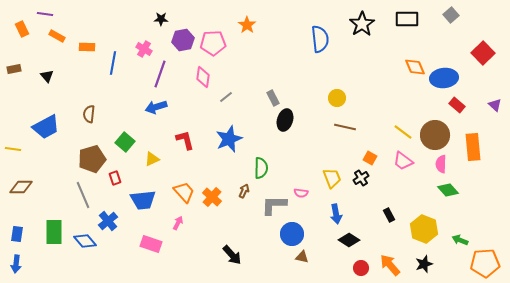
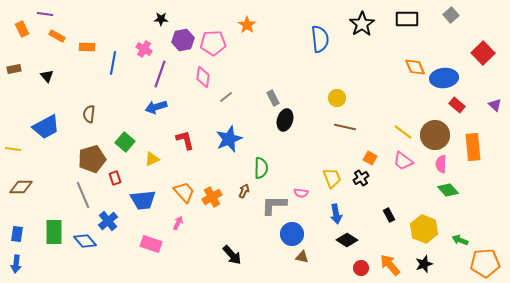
orange cross at (212, 197): rotated 18 degrees clockwise
black diamond at (349, 240): moved 2 px left
